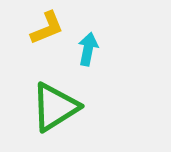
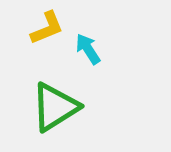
cyan arrow: rotated 44 degrees counterclockwise
